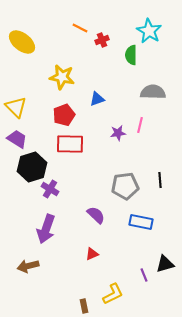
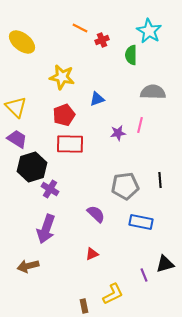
purple semicircle: moved 1 px up
